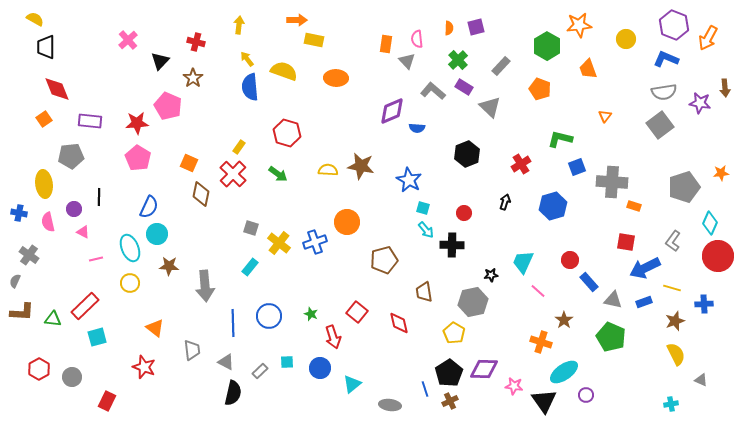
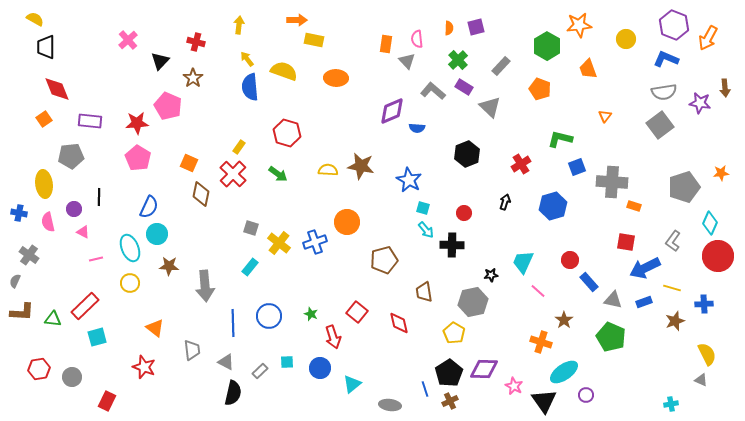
yellow semicircle at (676, 354): moved 31 px right
red hexagon at (39, 369): rotated 20 degrees clockwise
pink star at (514, 386): rotated 18 degrees clockwise
